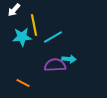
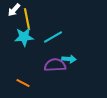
yellow line: moved 7 px left, 6 px up
cyan star: moved 2 px right
